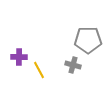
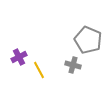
gray pentagon: rotated 24 degrees clockwise
purple cross: rotated 28 degrees counterclockwise
